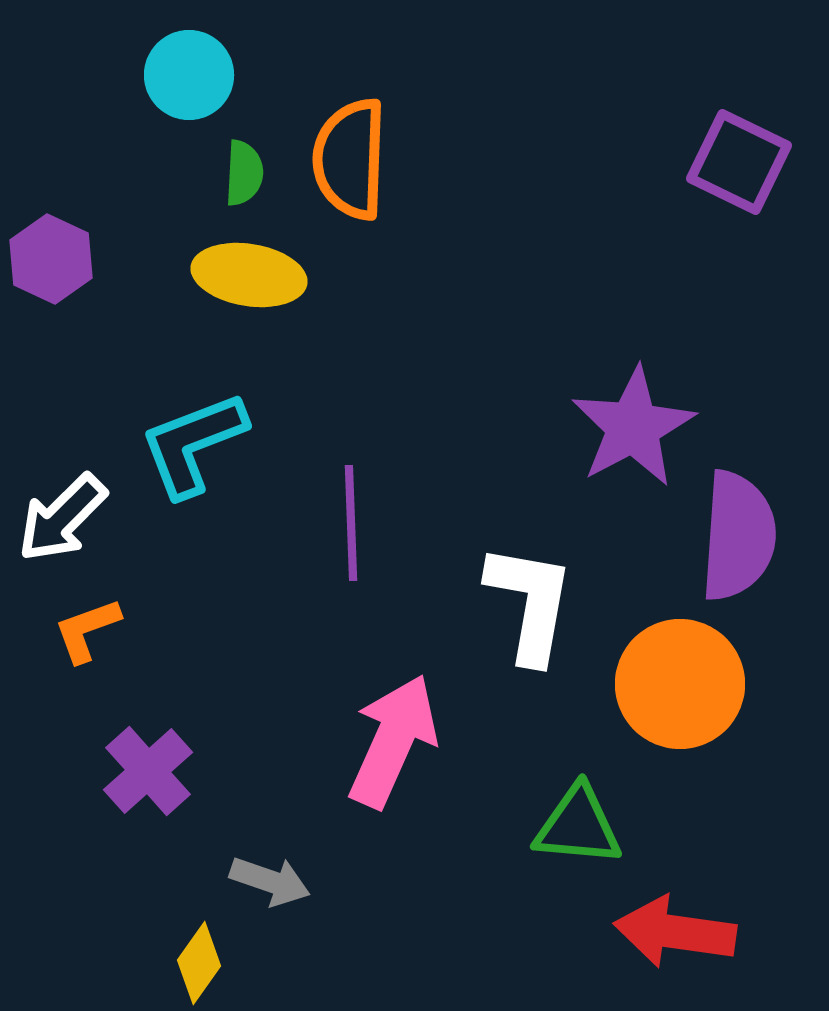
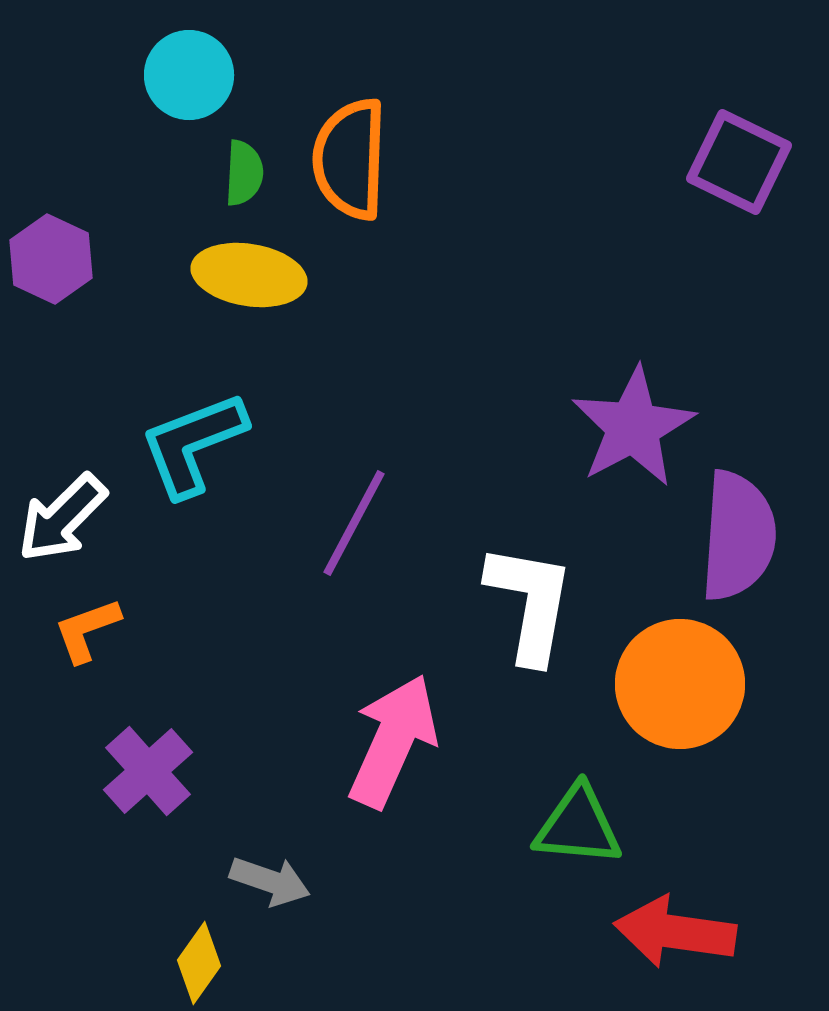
purple line: moved 3 px right; rotated 30 degrees clockwise
